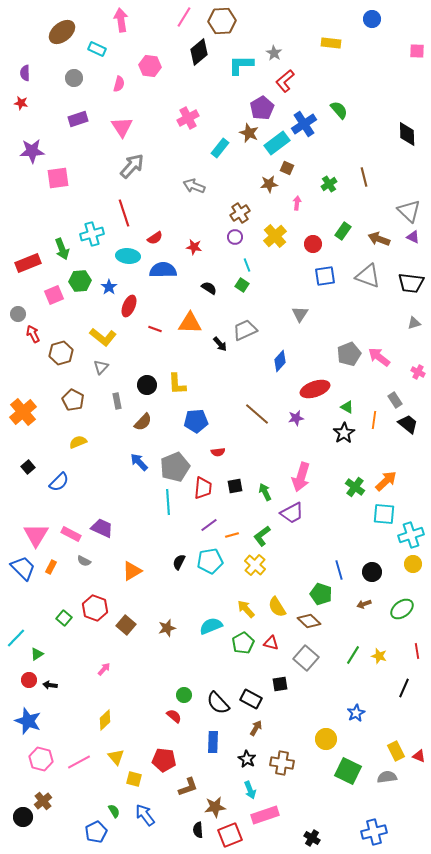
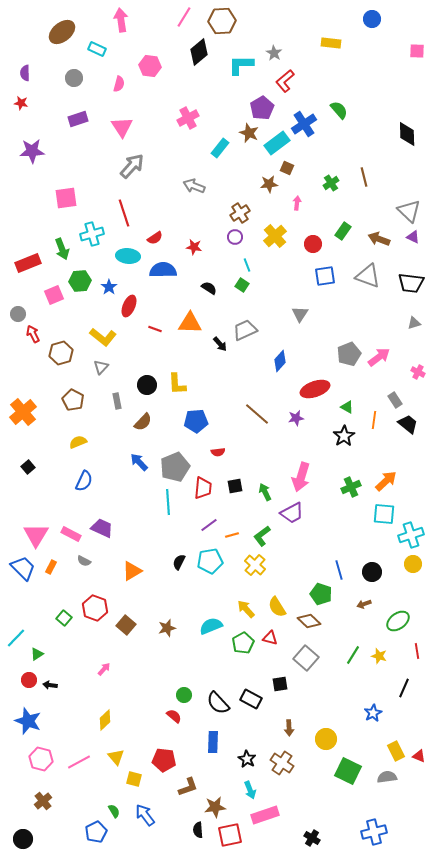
pink square at (58, 178): moved 8 px right, 20 px down
green cross at (329, 184): moved 2 px right, 1 px up
pink arrow at (379, 357): rotated 105 degrees clockwise
black star at (344, 433): moved 3 px down
blue semicircle at (59, 482): moved 25 px right, 1 px up; rotated 20 degrees counterclockwise
green cross at (355, 487): moved 4 px left; rotated 30 degrees clockwise
green ellipse at (402, 609): moved 4 px left, 12 px down
red triangle at (271, 643): moved 1 px left, 5 px up
blue star at (356, 713): moved 17 px right
brown arrow at (256, 728): moved 33 px right; rotated 147 degrees clockwise
brown cross at (282, 763): rotated 25 degrees clockwise
black circle at (23, 817): moved 22 px down
red square at (230, 835): rotated 10 degrees clockwise
